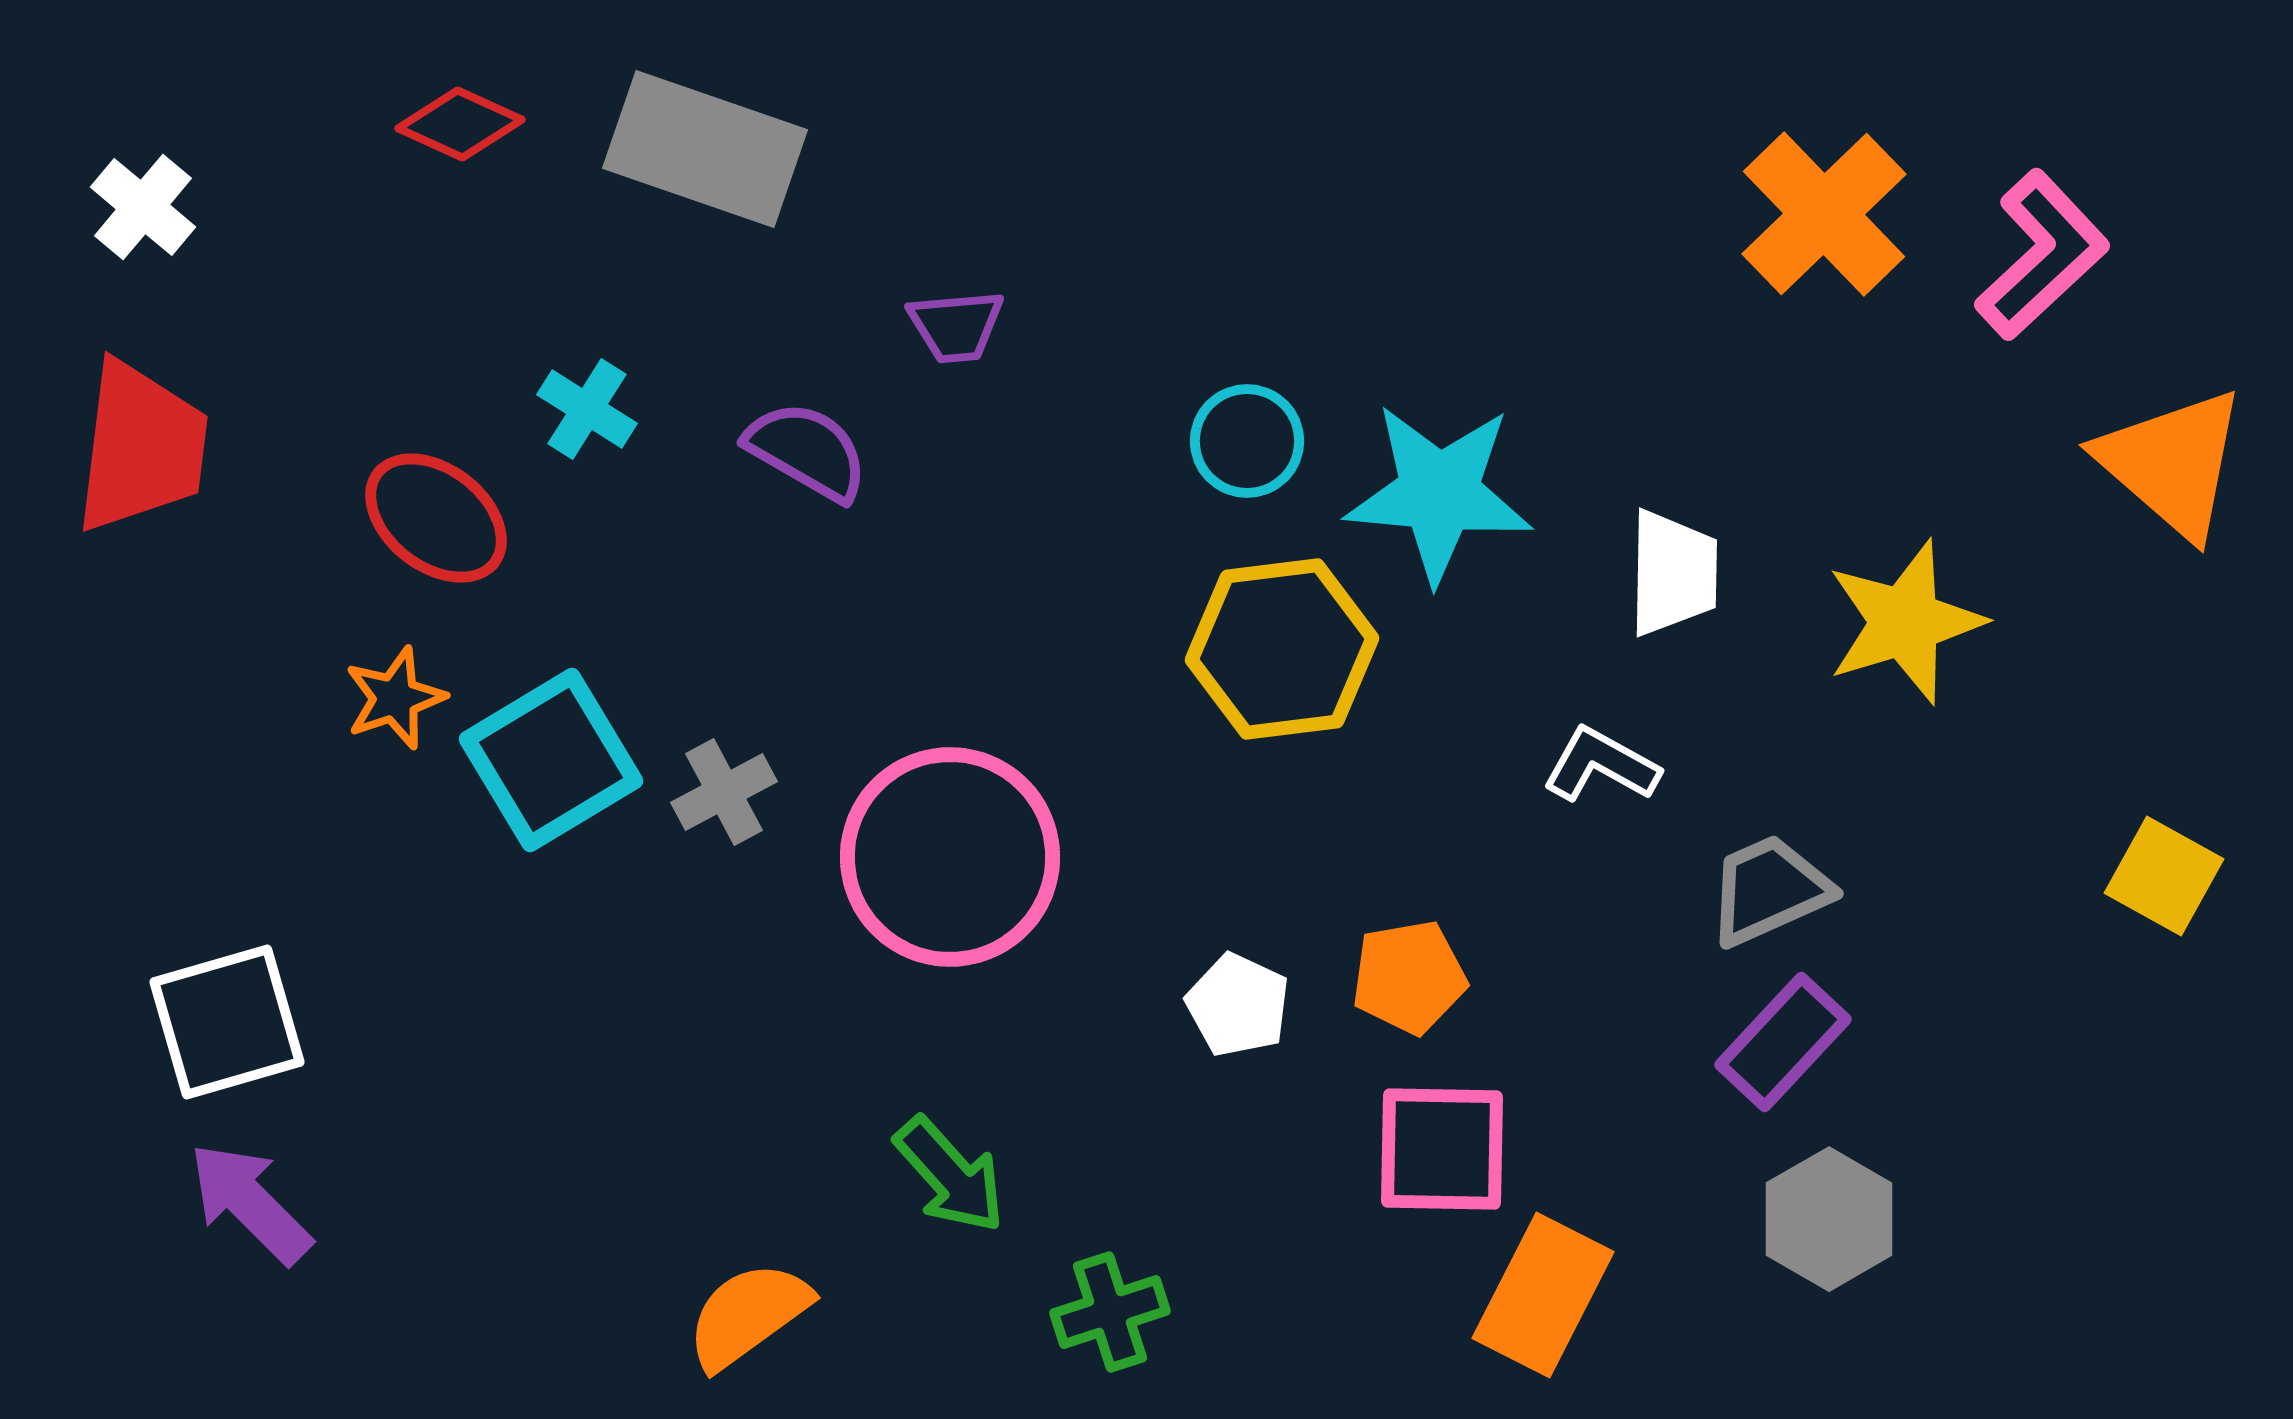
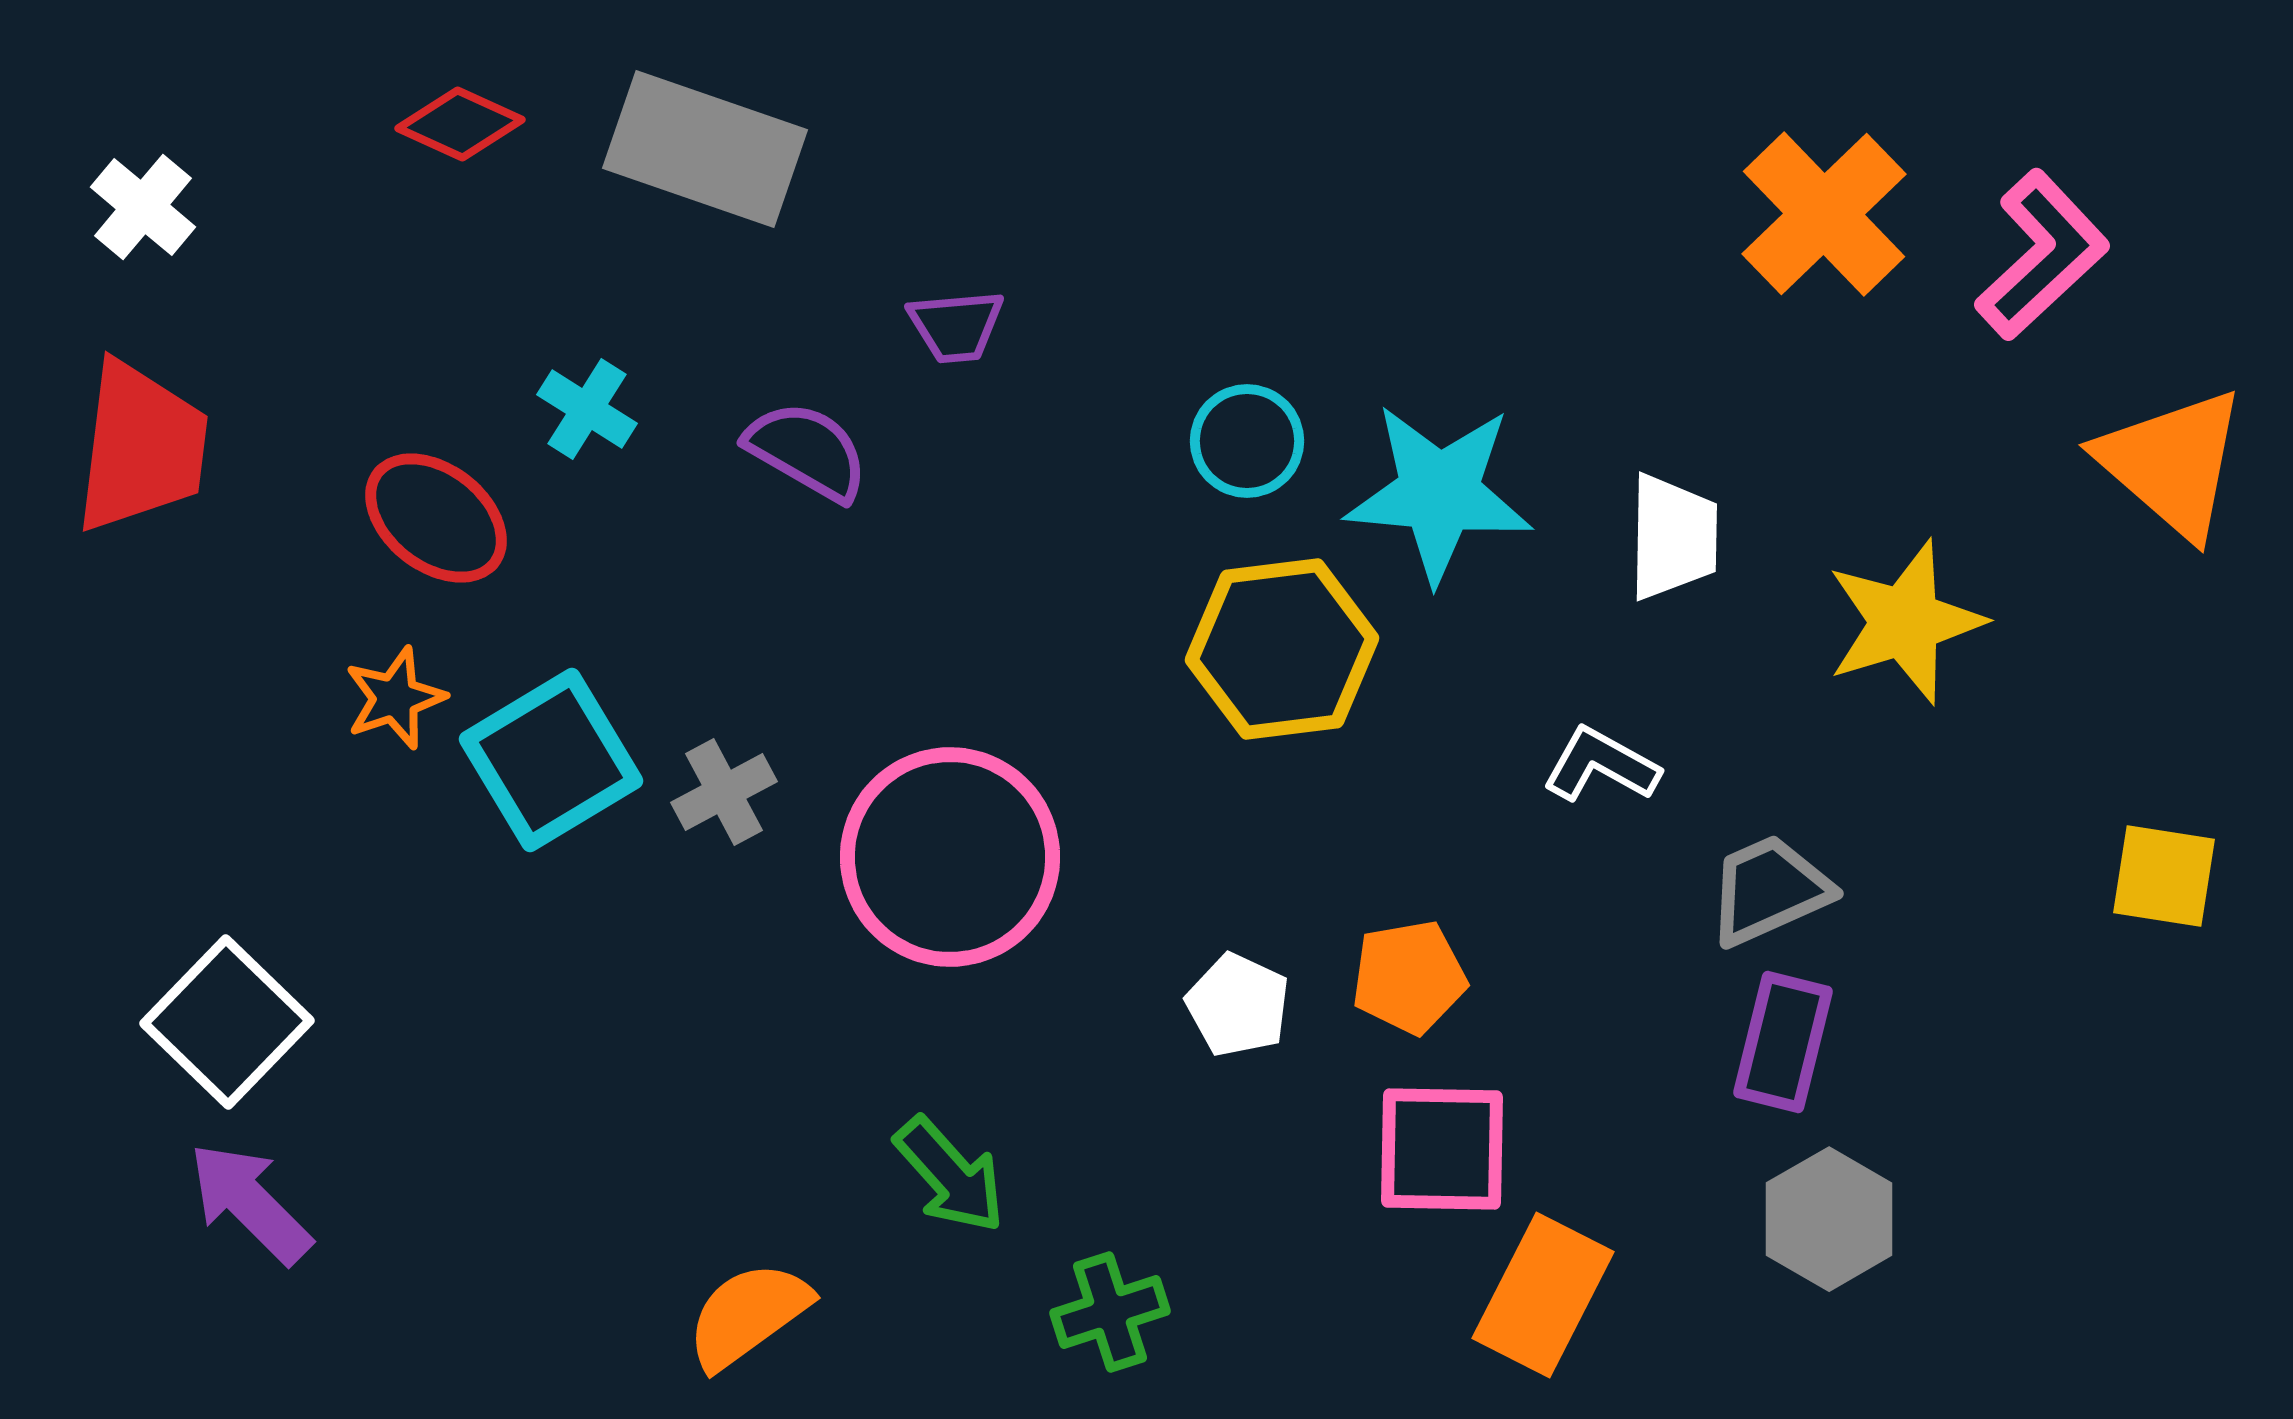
white trapezoid: moved 36 px up
yellow square: rotated 20 degrees counterclockwise
white square: rotated 30 degrees counterclockwise
purple rectangle: rotated 29 degrees counterclockwise
